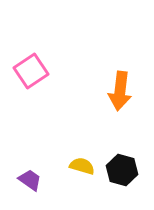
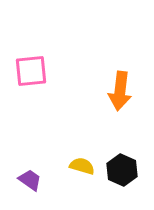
pink square: rotated 28 degrees clockwise
black hexagon: rotated 8 degrees clockwise
